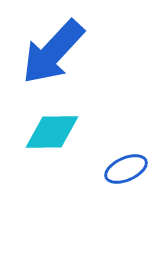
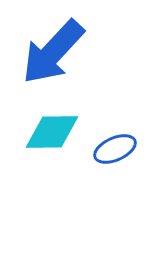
blue ellipse: moved 11 px left, 20 px up
